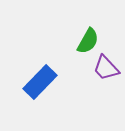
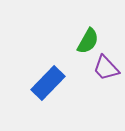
blue rectangle: moved 8 px right, 1 px down
